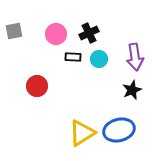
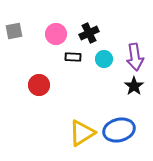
cyan circle: moved 5 px right
red circle: moved 2 px right, 1 px up
black star: moved 2 px right, 4 px up; rotated 12 degrees counterclockwise
